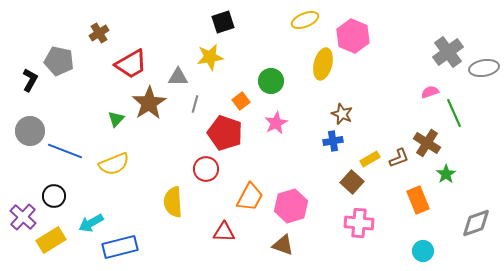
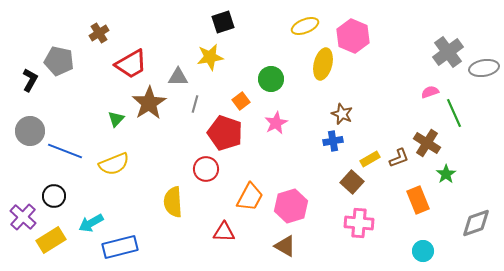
yellow ellipse at (305, 20): moved 6 px down
green circle at (271, 81): moved 2 px up
brown triangle at (283, 245): moved 2 px right, 1 px down; rotated 10 degrees clockwise
